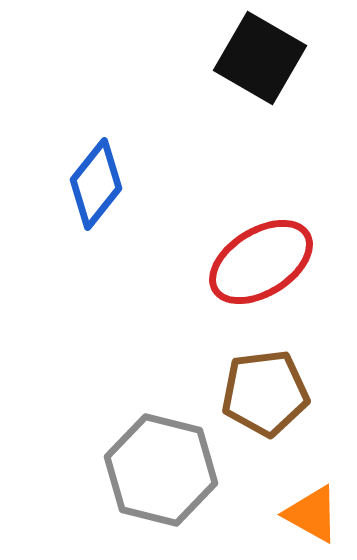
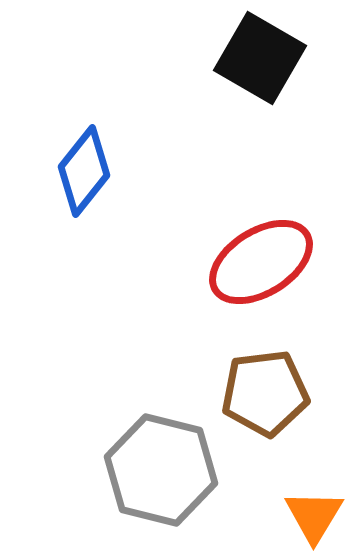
blue diamond: moved 12 px left, 13 px up
orange triangle: moved 2 px right, 2 px down; rotated 32 degrees clockwise
